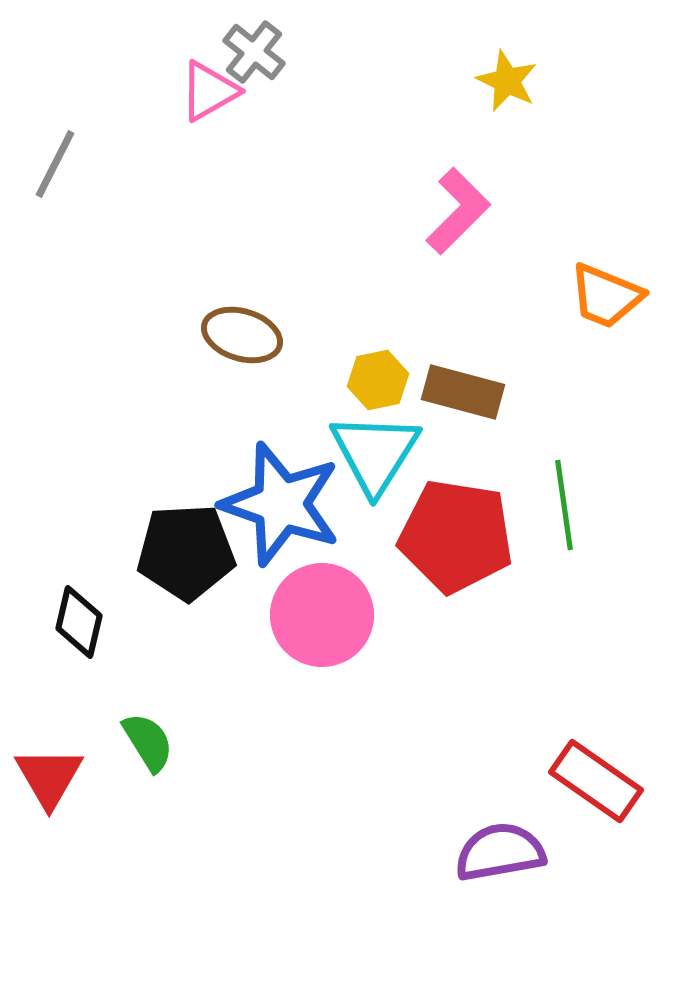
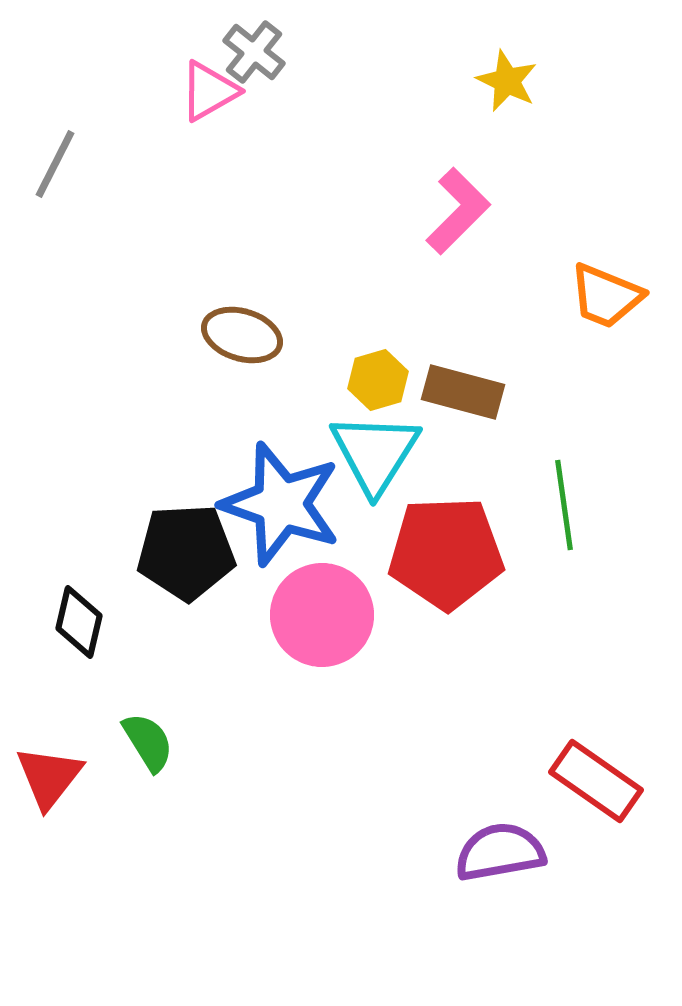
yellow hexagon: rotated 4 degrees counterclockwise
red pentagon: moved 10 px left, 17 px down; rotated 11 degrees counterclockwise
red triangle: rotated 8 degrees clockwise
